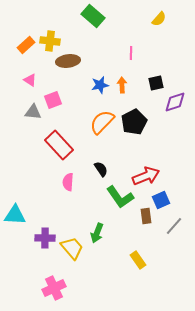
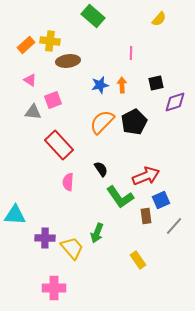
pink cross: rotated 25 degrees clockwise
